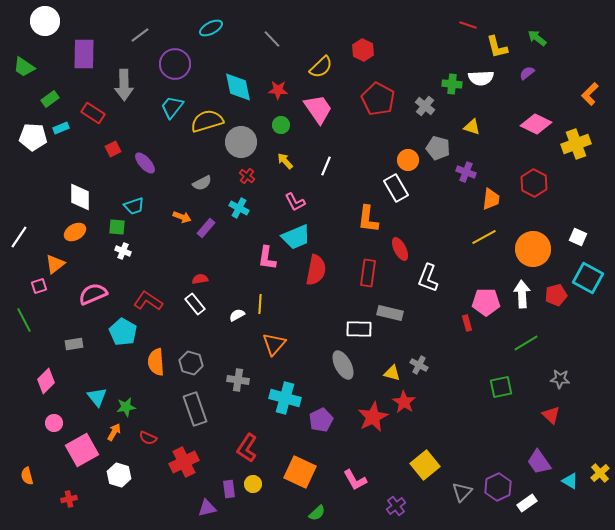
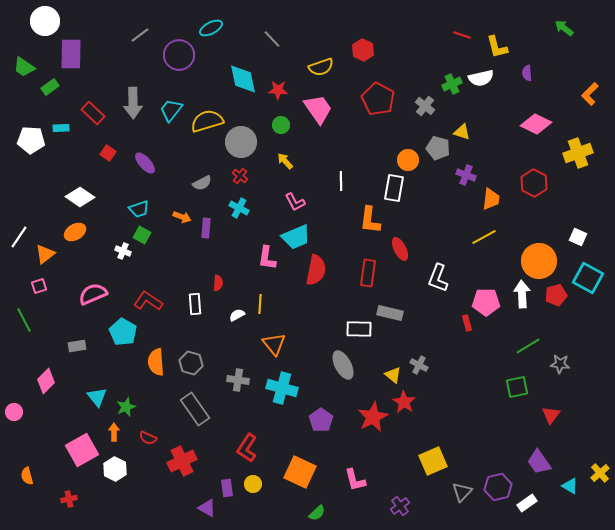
red line at (468, 25): moved 6 px left, 10 px down
green arrow at (537, 38): moved 27 px right, 10 px up
purple rectangle at (84, 54): moved 13 px left
purple circle at (175, 64): moved 4 px right, 9 px up
yellow semicircle at (321, 67): rotated 25 degrees clockwise
purple semicircle at (527, 73): rotated 56 degrees counterclockwise
white semicircle at (481, 78): rotated 10 degrees counterclockwise
green cross at (452, 84): rotated 30 degrees counterclockwise
gray arrow at (124, 85): moved 9 px right, 18 px down
cyan diamond at (238, 87): moved 5 px right, 8 px up
green rectangle at (50, 99): moved 12 px up
cyan trapezoid at (172, 107): moved 1 px left, 3 px down
red rectangle at (93, 113): rotated 10 degrees clockwise
yellow triangle at (472, 127): moved 10 px left, 5 px down
cyan rectangle at (61, 128): rotated 21 degrees clockwise
white pentagon at (33, 137): moved 2 px left, 3 px down
yellow cross at (576, 144): moved 2 px right, 9 px down
red square at (113, 149): moved 5 px left, 4 px down; rotated 28 degrees counterclockwise
white line at (326, 166): moved 15 px right, 15 px down; rotated 24 degrees counterclockwise
purple cross at (466, 172): moved 3 px down
red cross at (247, 176): moved 7 px left
white rectangle at (396, 188): moved 2 px left; rotated 40 degrees clockwise
white diamond at (80, 197): rotated 56 degrees counterclockwise
cyan trapezoid at (134, 206): moved 5 px right, 3 px down
orange L-shape at (368, 219): moved 2 px right, 1 px down
green square at (117, 227): moved 25 px right, 8 px down; rotated 24 degrees clockwise
purple rectangle at (206, 228): rotated 36 degrees counterclockwise
orange circle at (533, 249): moved 6 px right, 12 px down
orange triangle at (55, 264): moved 10 px left, 10 px up
white L-shape at (428, 278): moved 10 px right
red semicircle at (200, 279): moved 18 px right, 4 px down; rotated 105 degrees clockwise
white rectangle at (195, 304): rotated 35 degrees clockwise
green line at (526, 343): moved 2 px right, 3 px down
gray rectangle at (74, 344): moved 3 px right, 2 px down
orange triangle at (274, 344): rotated 20 degrees counterclockwise
yellow triangle at (392, 373): moved 1 px right, 2 px down; rotated 24 degrees clockwise
gray star at (560, 379): moved 15 px up
green square at (501, 387): moved 16 px right
cyan cross at (285, 398): moved 3 px left, 10 px up
green star at (126, 407): rotated 12 degrees counterclockwise
gray rectangle at (195, 409): rotated 16 degrees counterclockwise
red triangle at (551, 415): rotated 24 degrees clockwise
purple pentagon at (321, 420): rotated 10 degrees counterclockwise
pink circle at (54, 423): moved 40 px left, 11 px up
orange arrow at (114, 432): rotated 30 degrees counterclockwise
red cross at (184, 462): moved 2 px left, 1 px up
yellow square at (425, 465): moved 8 px right, 4 px up; rotated 16 degrees clockwise
white hexagon at (119, 475): moved 4 px left, 6 px up; rotated 10 degrees clockwise
pink L-shape at (355, 480): rotated 15 degrees clockwise
cyan triangle at (570, 481): moved 5 px down
purple hexagon at (498, 487): rotated 12 degrees clockwise
purple rectangle at (229, 489): moved 2 px left, 1 px up
purple cross at (396, 506): moved 4 px right
purple triangle at (207, 508): rotated 42 degrees clockwise
